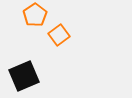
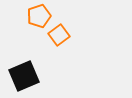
orange pentagon: moved 4 px right, 1 px down; rotated 15 degrees clockwise
